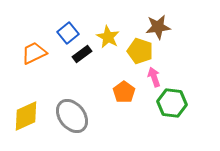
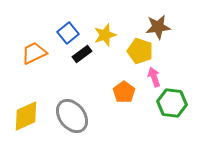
yellow star: moved 3 px left, 2 px up; rotated 25 degrees clockwise
